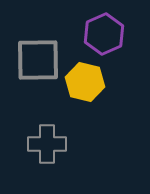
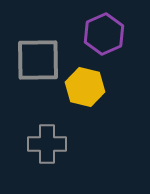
yellow hexagon: moved 5 px down
